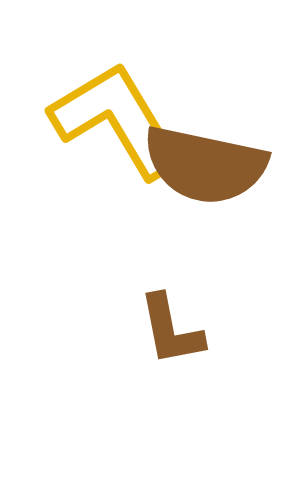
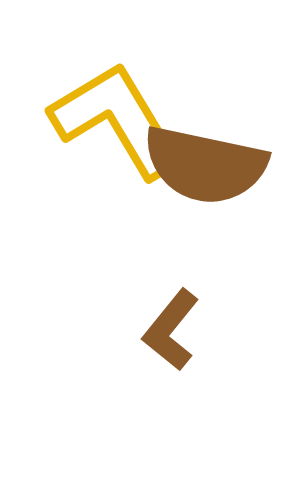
brown L-shape: rotated 50 degrees clockwise
